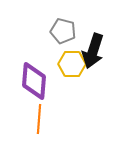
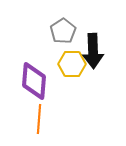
gray pentagon: rotated 25 degrees clockwise
black arrow: rotated 20 degrees counterclockwise
